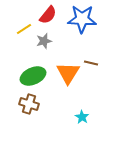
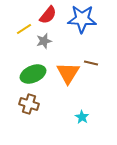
green ellipse: moved 2 px up
